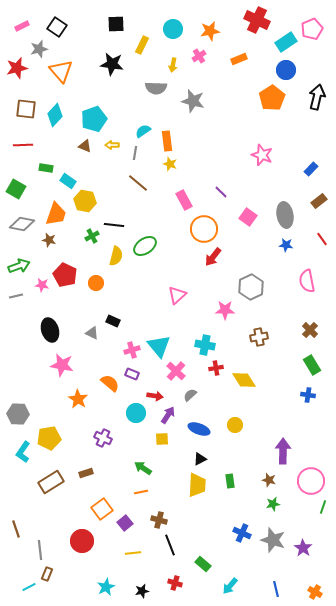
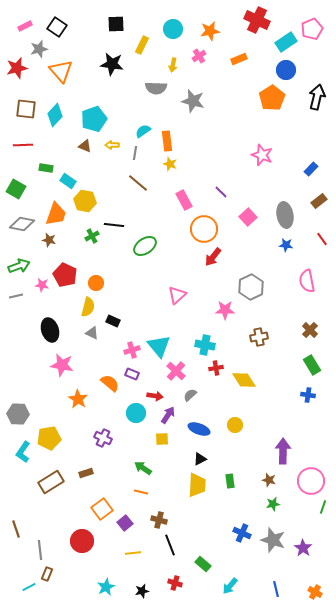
pink rectangle at (22, 26): moved 3 px right
pink square at (248, 217): rotated 12 degrees clockwise
yellow semicircle at (116, 256): moved 28 px left, 51 px down
orange line at (141, 492): rotated 24 degrees clockwise
